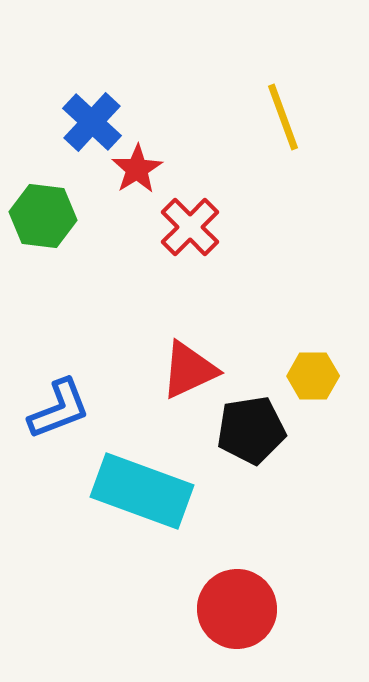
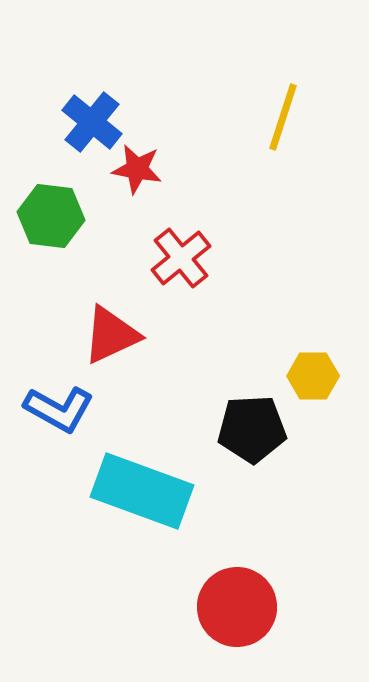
yellow line: rotated 38 degrees clockwise
blue cross: rotated 4 degrees counterclockwise
red star: rotated 30 degrees counterclockwise
green hexagon: moved 8 px right
red cross: moved 9 px left, 31 px down; rotated 6 degrees clockwise
red triangle: moved 78 px left, 35 px up
blue L-shape: rotated 50 degrees clockwise
black pentagon: moved 1 px right, 1 px up; rotated 6 degrees clockwise
red circle: moved 2 px up
